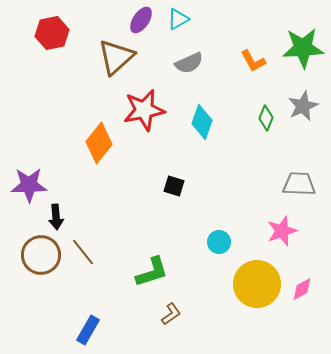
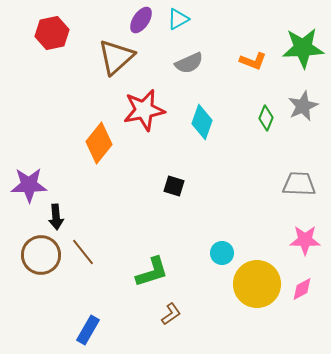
orange L-shape: rotated 40 degrees counterclockwise
pink star: moved 23 px right, 9 px down; rotated 20 degrees clockwise
cyan circle: moved 3 px right, 11 px down
